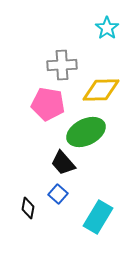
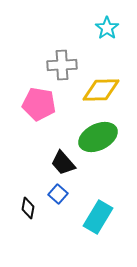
pink pentagon: moved 9 px left
green ellipse: moved 12 px right, 5 px down
